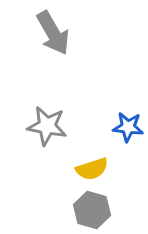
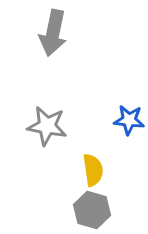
gray arrow: rotated 42 degrees clockwise
blue star: moved 1 px right, 7 px up
yellow semicircle: moved 1 px right, 1 px down; rotated 80 degrees counterclockwise
